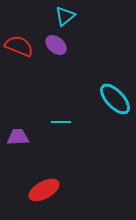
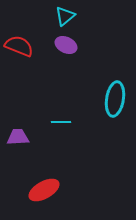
purple ellipse: moved 10 px right; rotated 15 degrees counterclockwise
cyan ellipse: rotated 52 degrees clockwise
